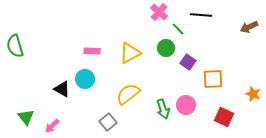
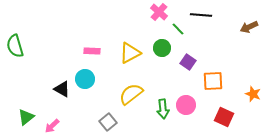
green circle: moved 4 px left
orange square: moved 2 px down
yellow semicircle: moved 3 px right
green arrow: rotated 12 degrees clockwise
green triangle: rotated 30 degrees clockwise
